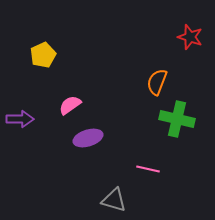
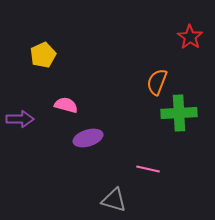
red star: rotated 15 degrees clockwise
pink semicircle: moved 4 px left; rotated 50 degrees clockwise
green cross: moved 2 px right, 6 px up; rotated 16 degrees counterclockwise
